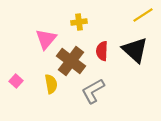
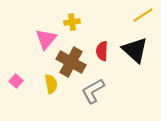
yellow cross: moved 7 px left
brown cross: moved 1 px down; rotated 8 degrees counterclockwise
